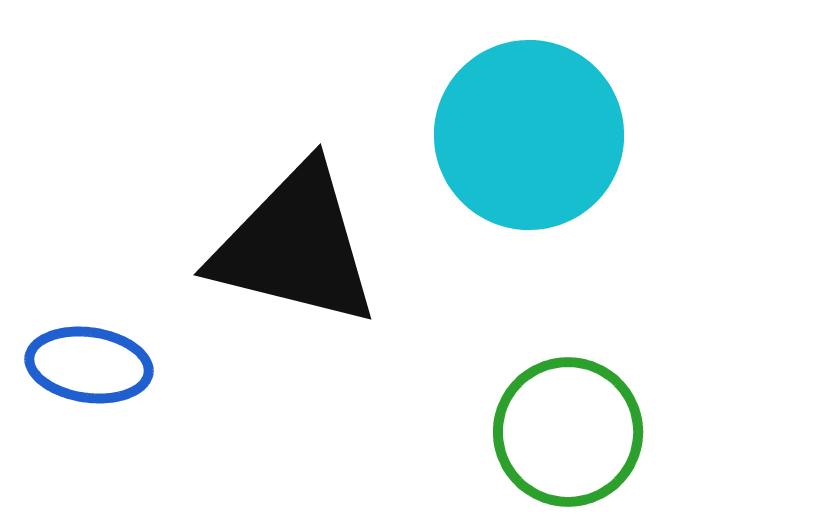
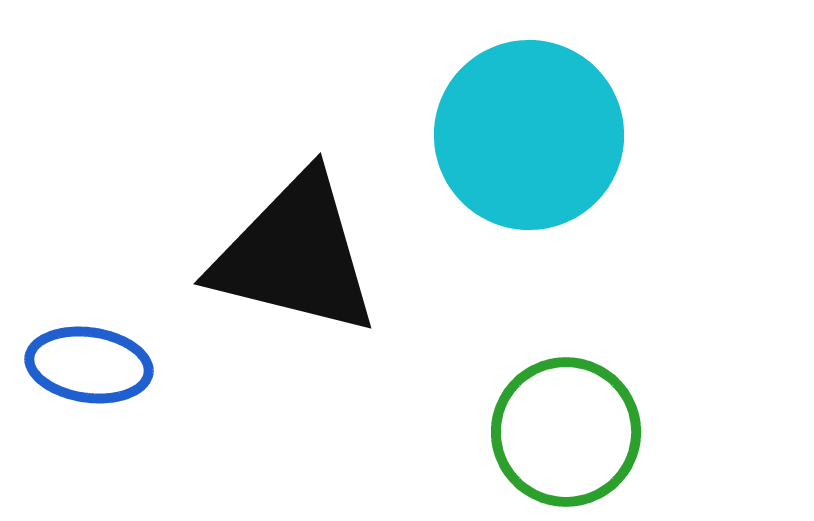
black triangle: moved 9 px down
green circle: moved 2 px left
